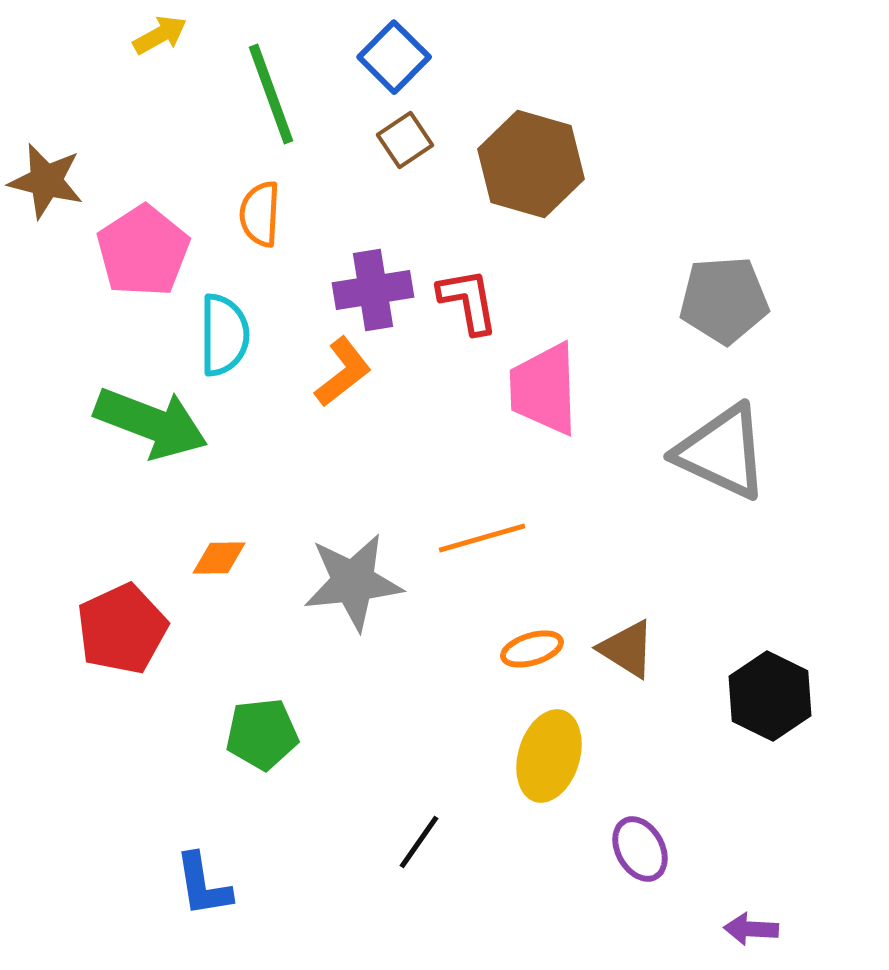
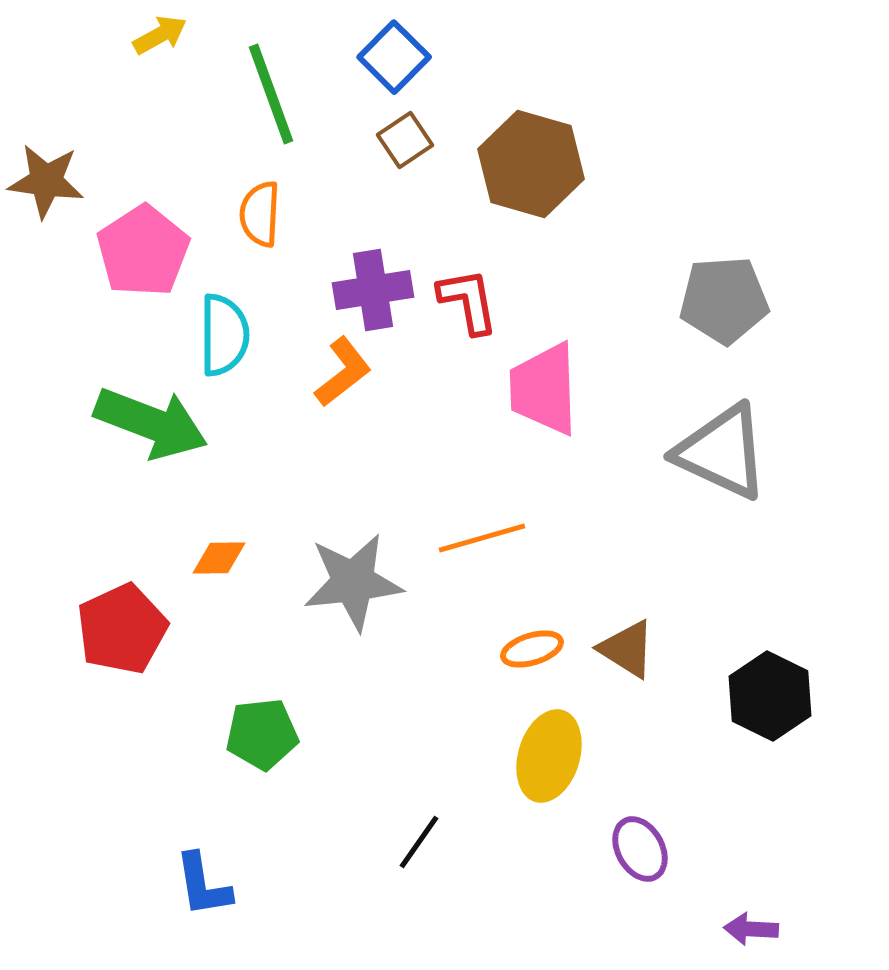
brown star: rotated 6 degrees counterclockwise
